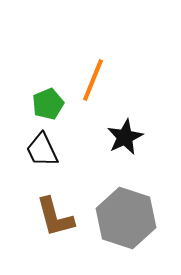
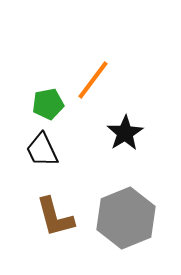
orange line: rotated 15 degrees clockwise
green pentagon: rotated 12 degrees clockwise
black star: moved 4 px up; rotated 6 degrees counterclockwise
gray hexagon: rotated 20 degrees clockwise
